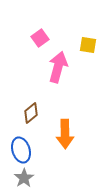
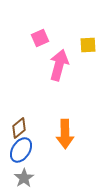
pink square: rotated 12 degrees clockwise
yellow square: rotated 12 degrees counterclockwise
pink arrow: moved 1 px right, 2 px up
brown diamond: moved 12 px left, 15 px down
blue ellipse: rotated 50 degrees clockwise
